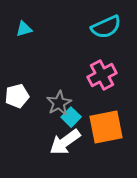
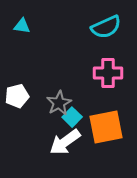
cyan triangle: moved 2 px left, 3 px up; rotated 24 degrees clockwise
pink cross: moved 6 px right, 2 px up; rotated 28 degrees clockwise
cyan square: moved 1 px right
